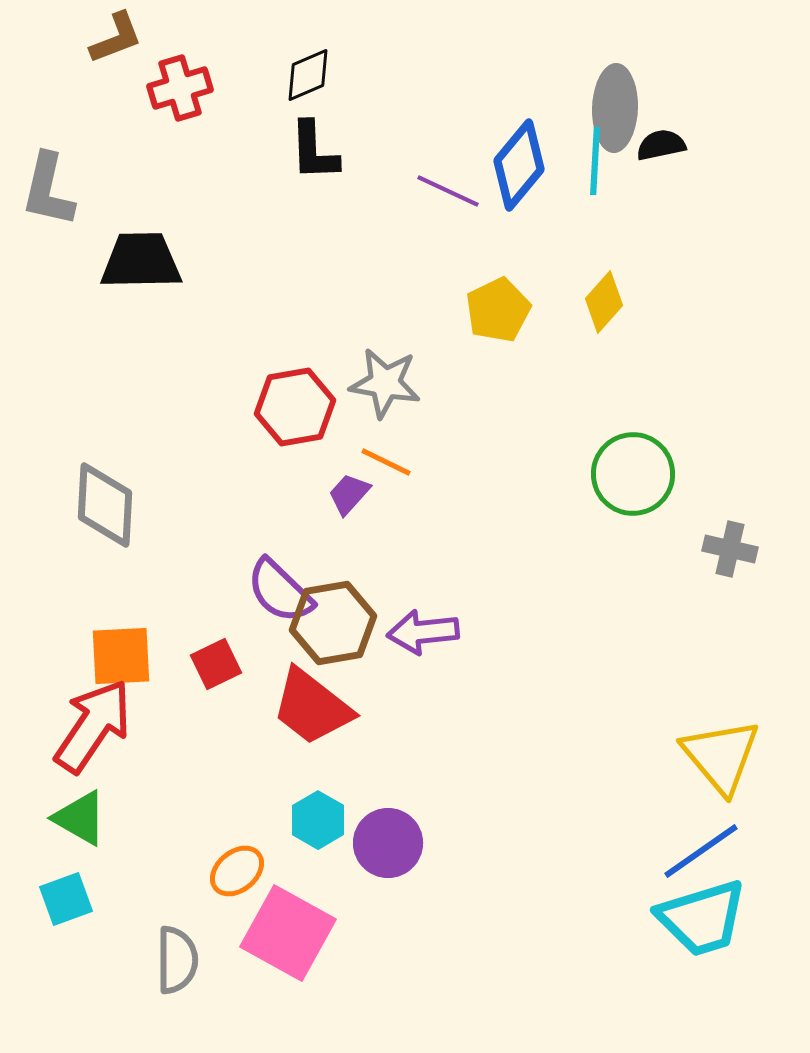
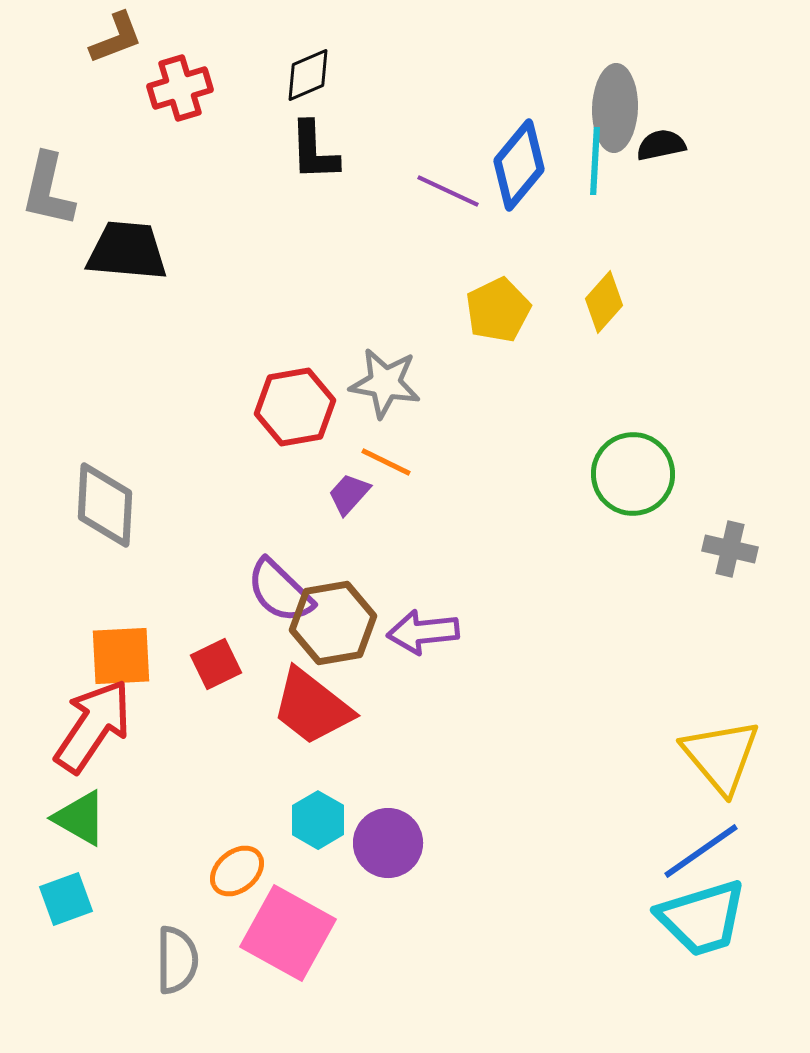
black trapezoid: moved 14 px left, 10 px up; rotated 6 degrees clockwise
